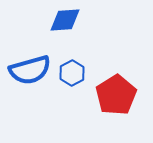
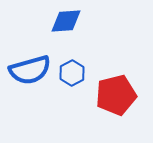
blue diamond: moved 1 px right, 1 px down
red pentagon: rotated 18 degrees clockwise
